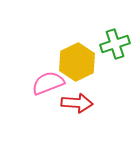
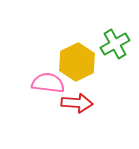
green cross: rotated 12 degrees counterclockwise
pink semicircle: rotated 28 degrees clockwise
